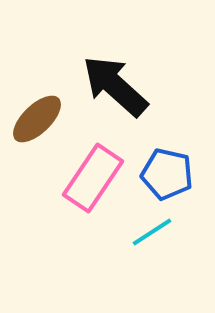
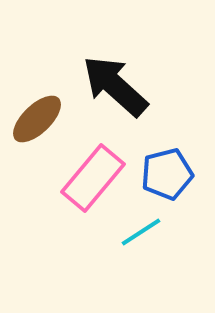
blue pentagon: rotated 27 degrees counterclockwise
pink rectangle: rotated 6 degrees clockwise
cyan line: moved 11 px left
